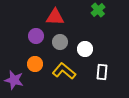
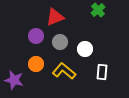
red triangle: rotated 24 degrees counterclockwise
orange circle: moved 1 px right
